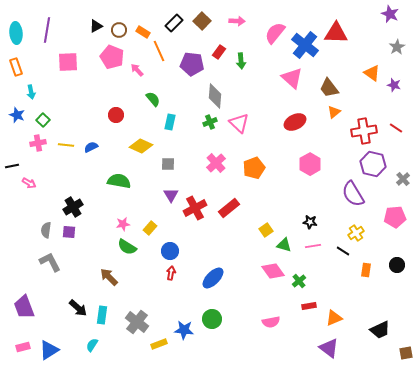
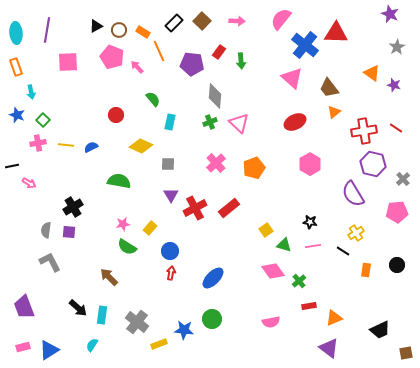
pink semicircle at (275, 33): moved 6 px right, 14 px up
pink arrow at (137, 70): moved 3 px up
pink pentagon at (395, 217): moved 2 px right, 5 px up
